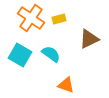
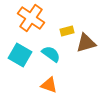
yellow rectangle: moved 8 px right, 12 px down
brown triangle: moved 3 px left, 4 px down; rotated 10 degrees clockwise
orange triangle: moved 17 px left
